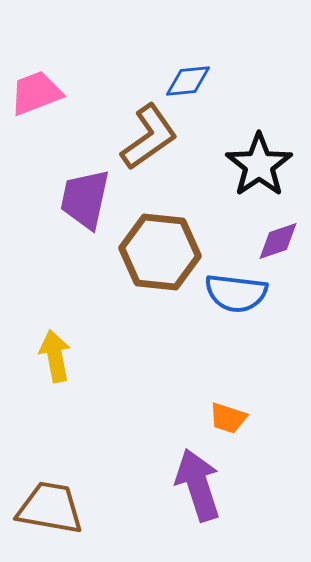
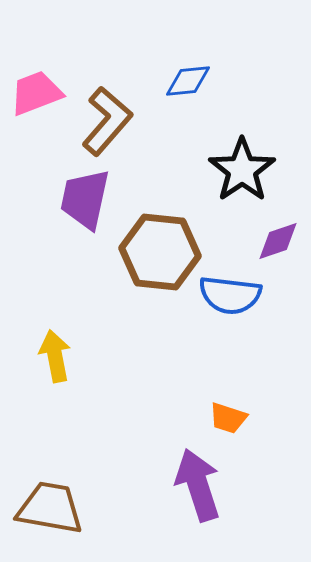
brown L-shape: moved 42 px left, 16 px up; rotated 14 degrees counterclockwise
black star: moved 17 px left, 5 px down
blue semicircle: moved 6 px left, 2 px down
